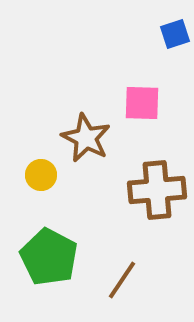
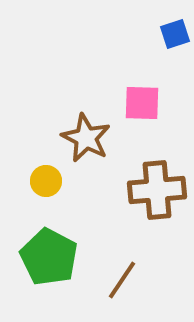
yellow circle: moved 5 px right, 6 px down
